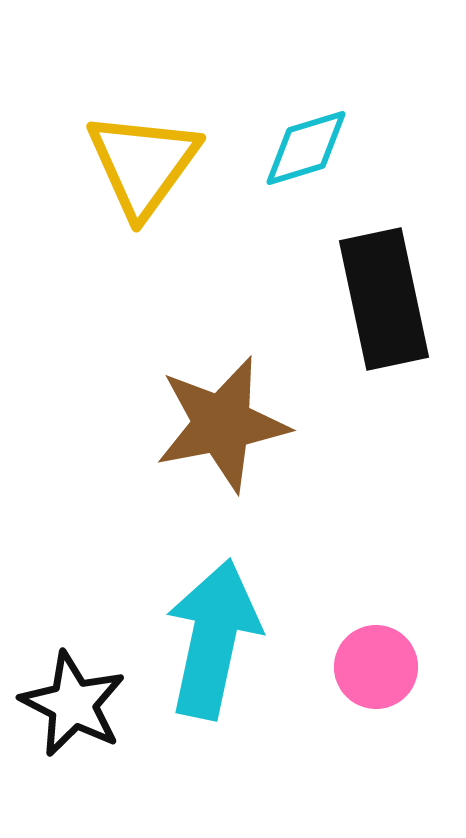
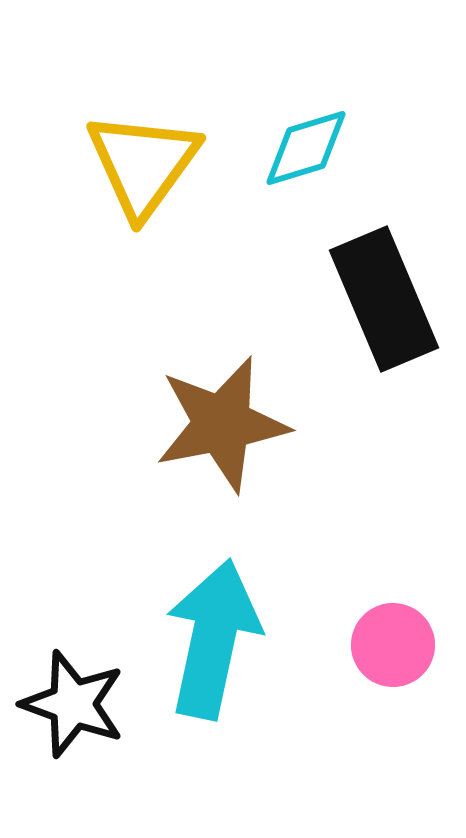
black rectangle: rotated 11 degrees counterclockwise
pink circle: moved 17 px right, 22 px up
black star: rotated 7 degrees counterclockwise
